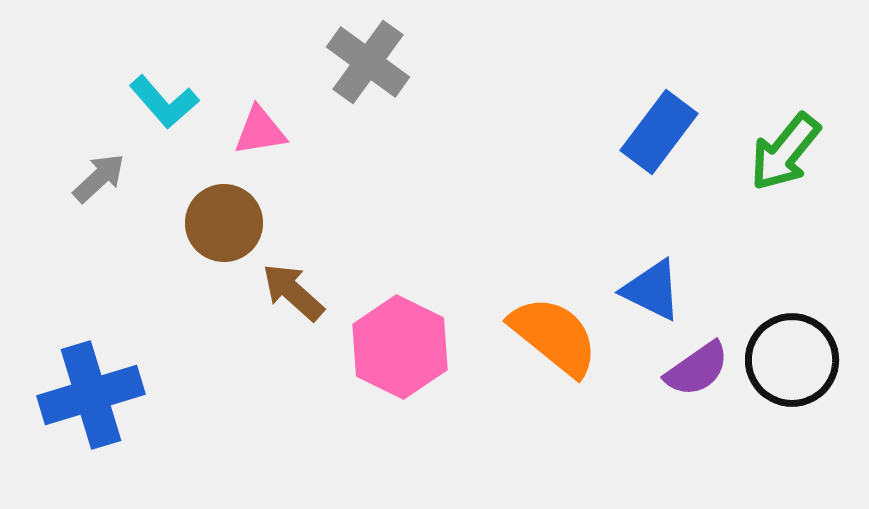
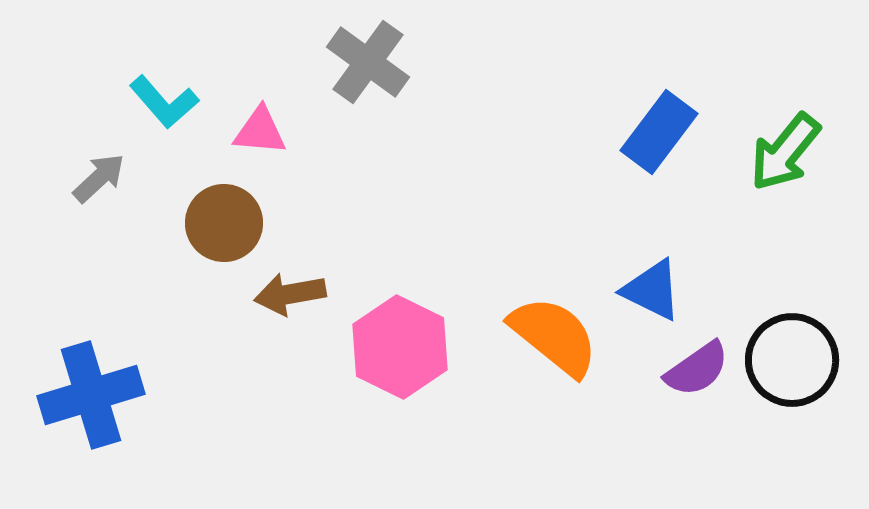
pink triangle: rotated 14 degrees clockwise
brown arrow: moved 3 px left, 2 px down; rotated 52 degrees counterclockwise
